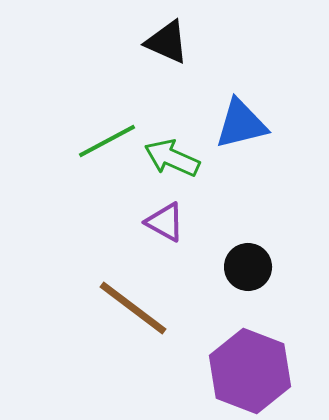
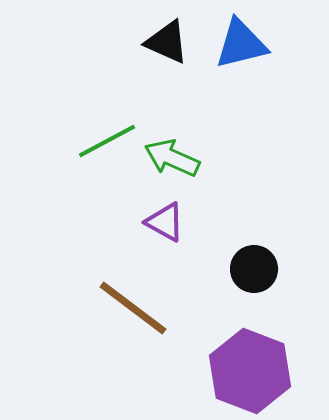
blue triangle: moved 80 px up
black circle: moved 6 px right, 2 px down
